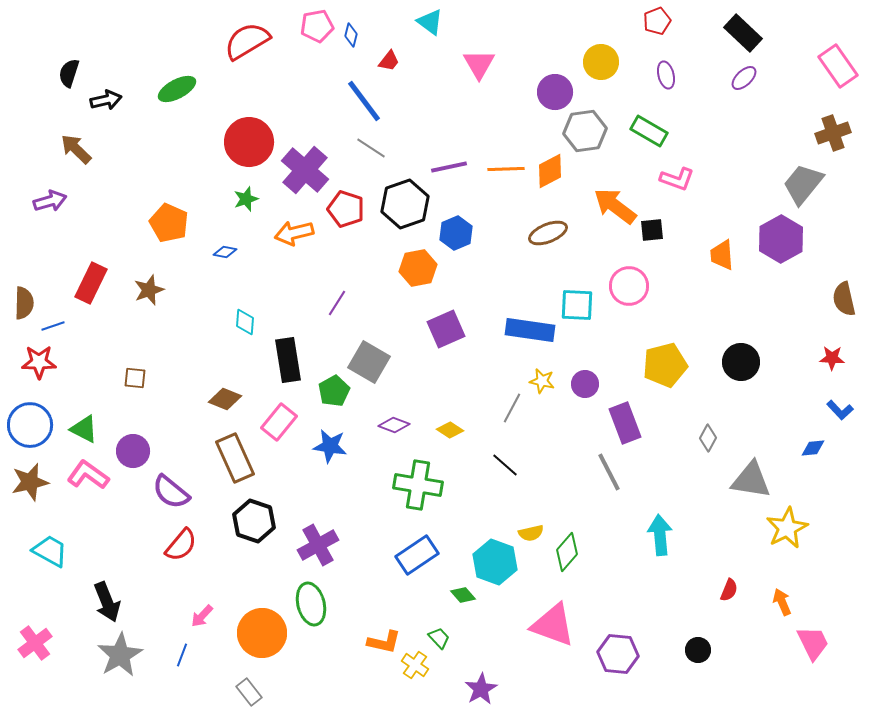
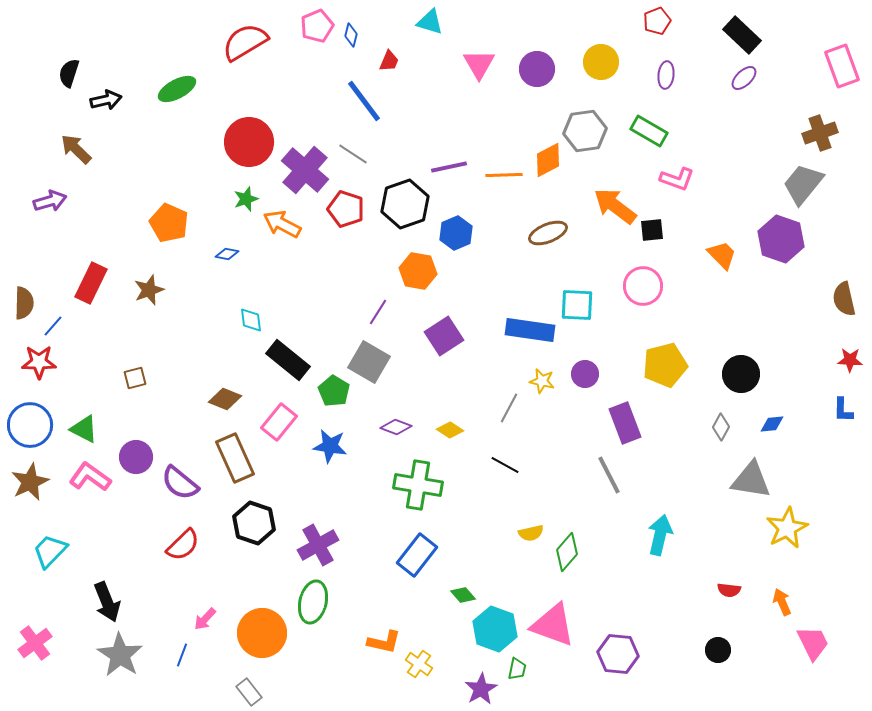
cyan triangle at (430, 22): rotated 20 degrees counterclockwise
pink pentagon at (317, 26): rotated 12 degrees counterclockwise
black rectangle at (743, 33): moved 1 px left, 2 px down
red semicircle at (247, 41): moved 2 px left, 1 px down
red trapezoid at (389, 61): rotated 15 degrees counterclockwise
pink rectangle at (838, 66): moved 4 px right; rotated 15 degrees clockwise
purple ellipse at (666, 75): rotated 20 degrees clockwise
purple circle at (555, 92): moved 18 px left, 23 px up
brown cross at (833, 133): moved 13 px left
gray line at (371, 148): moved 18 px left, 6 px down
orange line at (506, 169): moved 2 px left, 6 px down
orange diamond at (550, 171): moved 2 px left, 11 px up
orange arrow at (294, 233): moved 12 px left, 9 px up; rotated 42 degrees clockwise
purple hexagon at (781, 239): rotated 12 degrees counterclockwise
blue diamond at (225, 252): moved 2 px right, 2 px down
orange trapezoid at (722, 255): rotated 140 degrees clockwise
orange hexagon at (418, 268): moved 3 px down; rotated 21 degrees clockwise
pink circle at (629, 286): moved 14 px right
purple line at (337, 303): moved 41 px right, 9 px down
cyan diamond at (245, 322): moved 6 px right, 2 px up; rotated 12 degrees counterclockwise
blue line at (53, 326): rotated 30 degrees counterclockwise
purple square at (446, 329): moved 2 px left, 7 px down; rotated 9 degrees counterclockwise
red star at (832, 358): moved 18 px right, 2 px down
black rectangle at (288, 360): rotated 42 degrees counterclockwise
black circle at (741, 362): moved 12 px down
brown square at (135, 378): rotated 20 degrees counterclockwise
purple circle at (585, 384): moved 10 px up
green pentagon at (334, 391): rotated 12 degrees counterclockwise
gray line at (512, 408): moved 3 px left
blue L-shape at (840, 410): moved 3 px right; rotated 44 degrees clockwise
purple diamond at (394, 425): moved 2 px right, 2 px down
gray diamond at (708, 438): moved 13 px right, 11 px up
blue diamond at (813, 448): moved 41 px left, 24 px up
purple circle at (133, 451): moved 3 px right, 6 px down
black line at (505, 465): rotated 12 degrees counterclockwise
gray line at (609, 472): moved 3 px down
pink L-shape at (88, 475): moved 2 px right, 2 px down
brown star at (30, 482): rotated 12 degrees counterclockwise
purple semicircle at (171, 492): moved 9 px right, 9 px up
black hexagon at (254, 521): moved 2 px down
cyan arrow at (660, 535): rotated 18 degrees clockwise
red semicircle at (181, 545): moved 2 px right; rotated 6 degrees clockwise
cyan trapezoid at (50, 551): rotated 75 degrees counterclockwise
blue rectangle at (417, 555): rotated 18 degrees counterclockwise
cyan hexagon at (495, 562): moved 67 px down
red semicircle at (729, 590): rotated 75 degrees clockwise
green ellipse at (311, 604): moved 2 px right, 2 px up; rotated 27 degrees clockwise
pink arrow at (202, 616): moved 3 px right, 3 px down
green trapezoid at (439, 638): moved 78 px right, 31 px down; rotated 55 degrees clockwise
black circle at (698, 650): moved 20 px right
gray star at (120, 655): rotated 9 degrees counterclockwise
yellow cross at (415, 665): moved 4 px right, 1 px up
